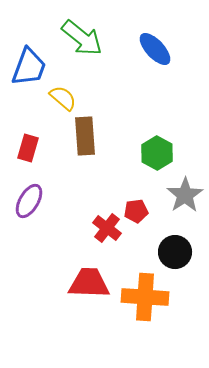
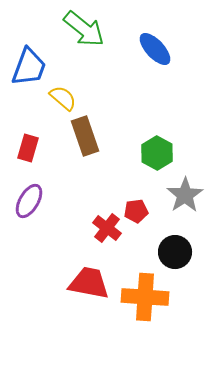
green arrow: moved 2 px right, 9 px up
brown rectangle: rotated 15 degrees counterclockwise
red trapezoid: rotated 9 degrees clockwise
